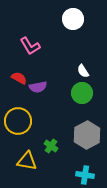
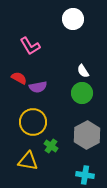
yellow circle: moved 15 px right, 1 px down
yellow triangle: moved 1 px right
